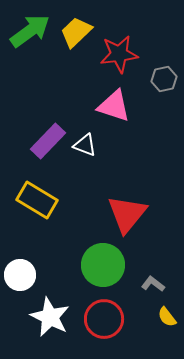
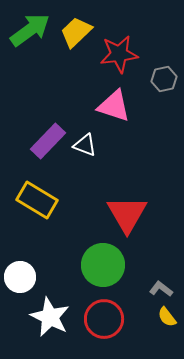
green arrow: moved 1 px up
red triangle: rotated 9 degrees counterclockwise
white circle: moved 2 px down
gray L-shape: moved 8 px right, 5 px down
